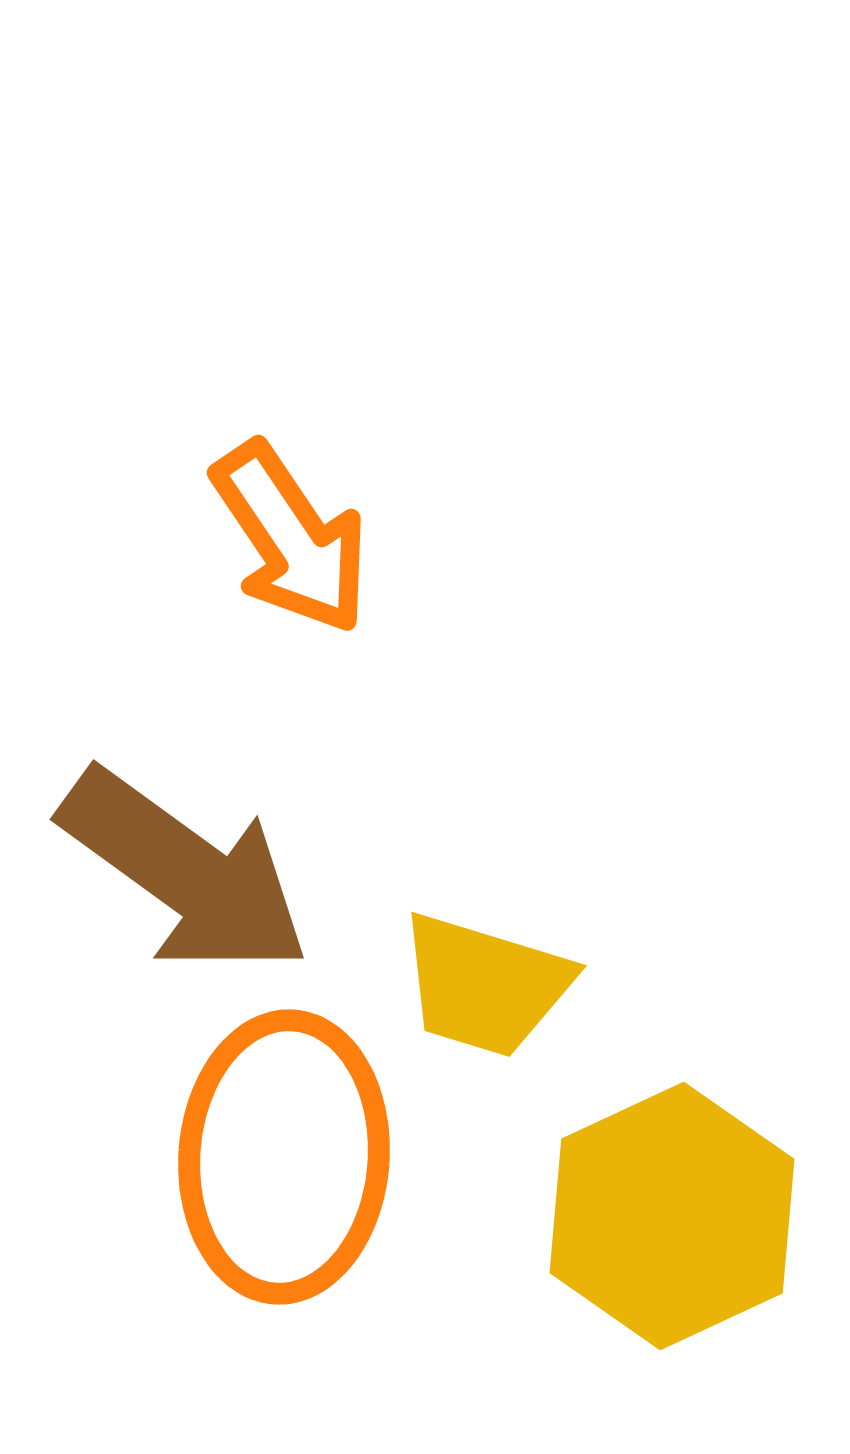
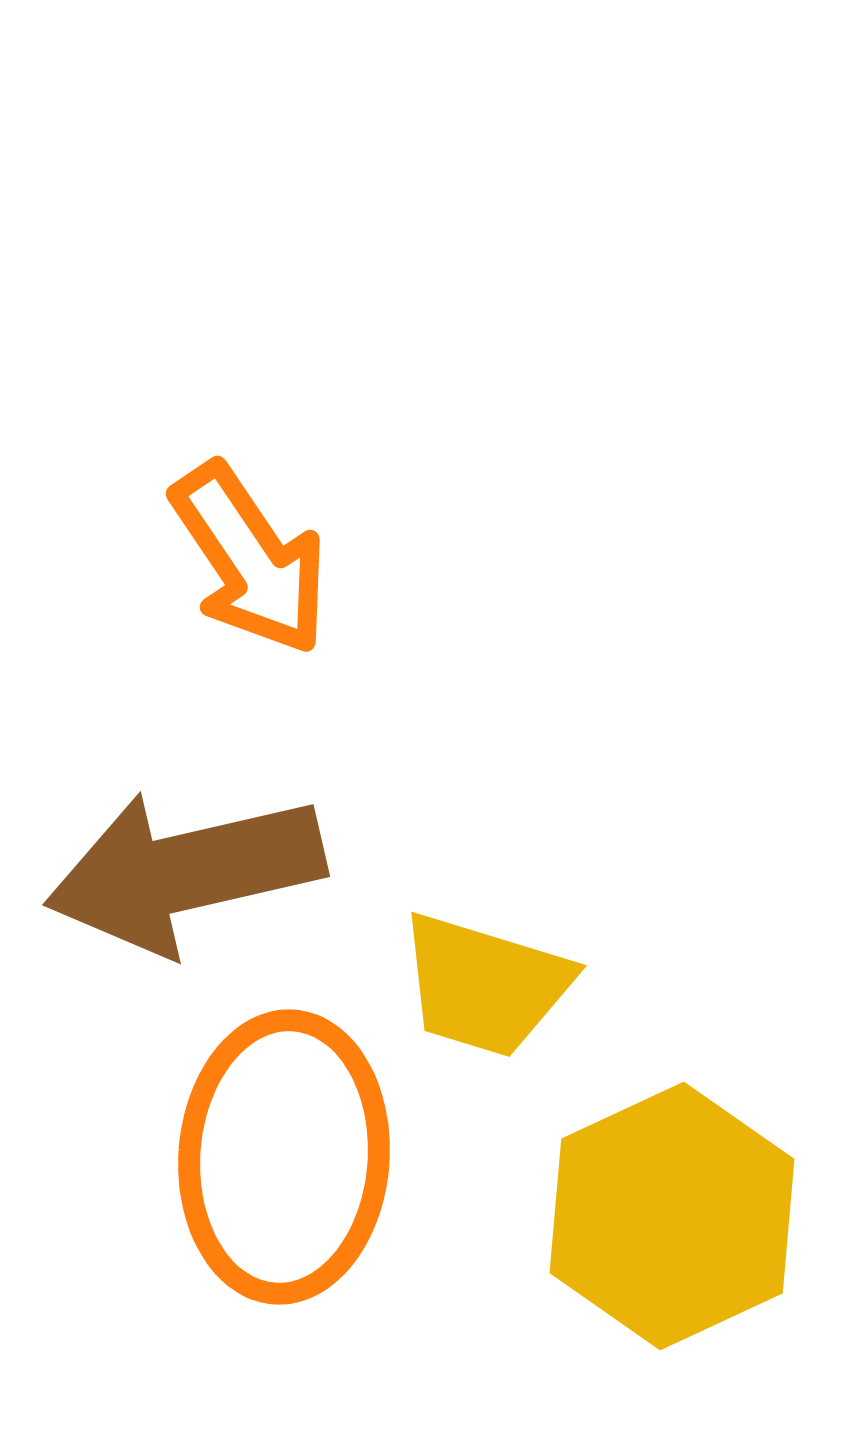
orange arrow: moved 41 px left, 21 px down
brown arrow: rotated 131 degrees clockwise
